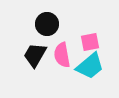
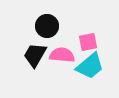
black circle: moved 2 px down
pink square: moved 2 px left
pink semicircle: rotated 105 degrees clockwise
